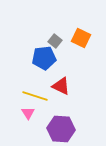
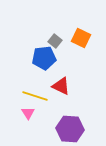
purple hexagon: moved 9 px right
